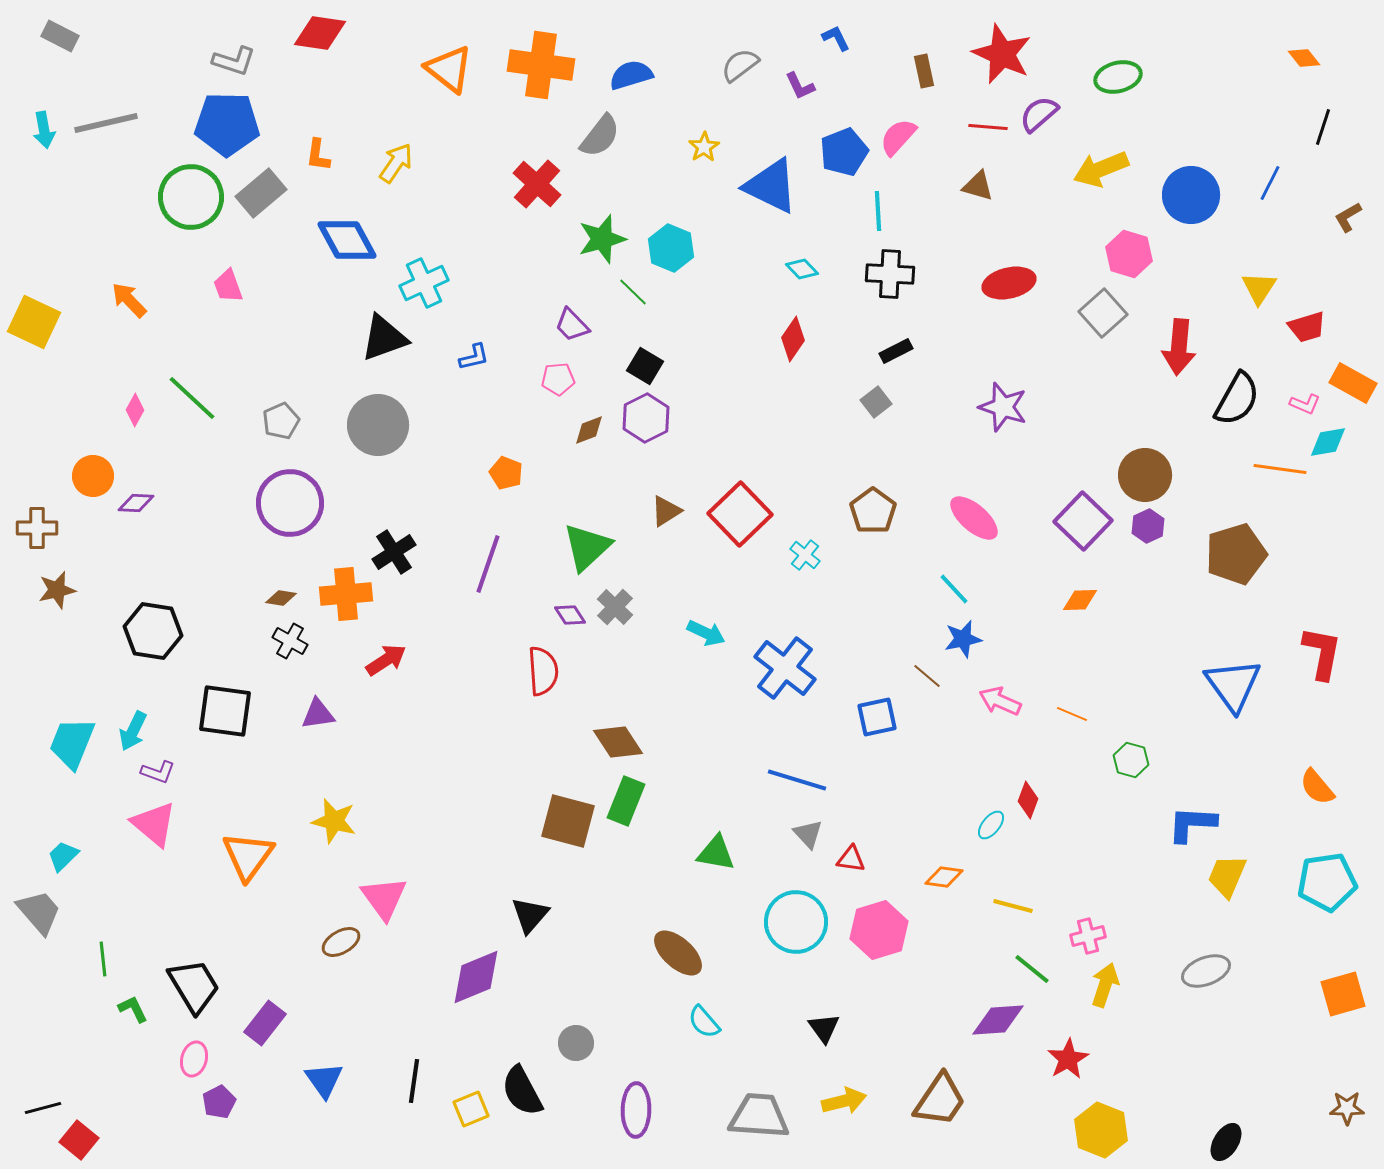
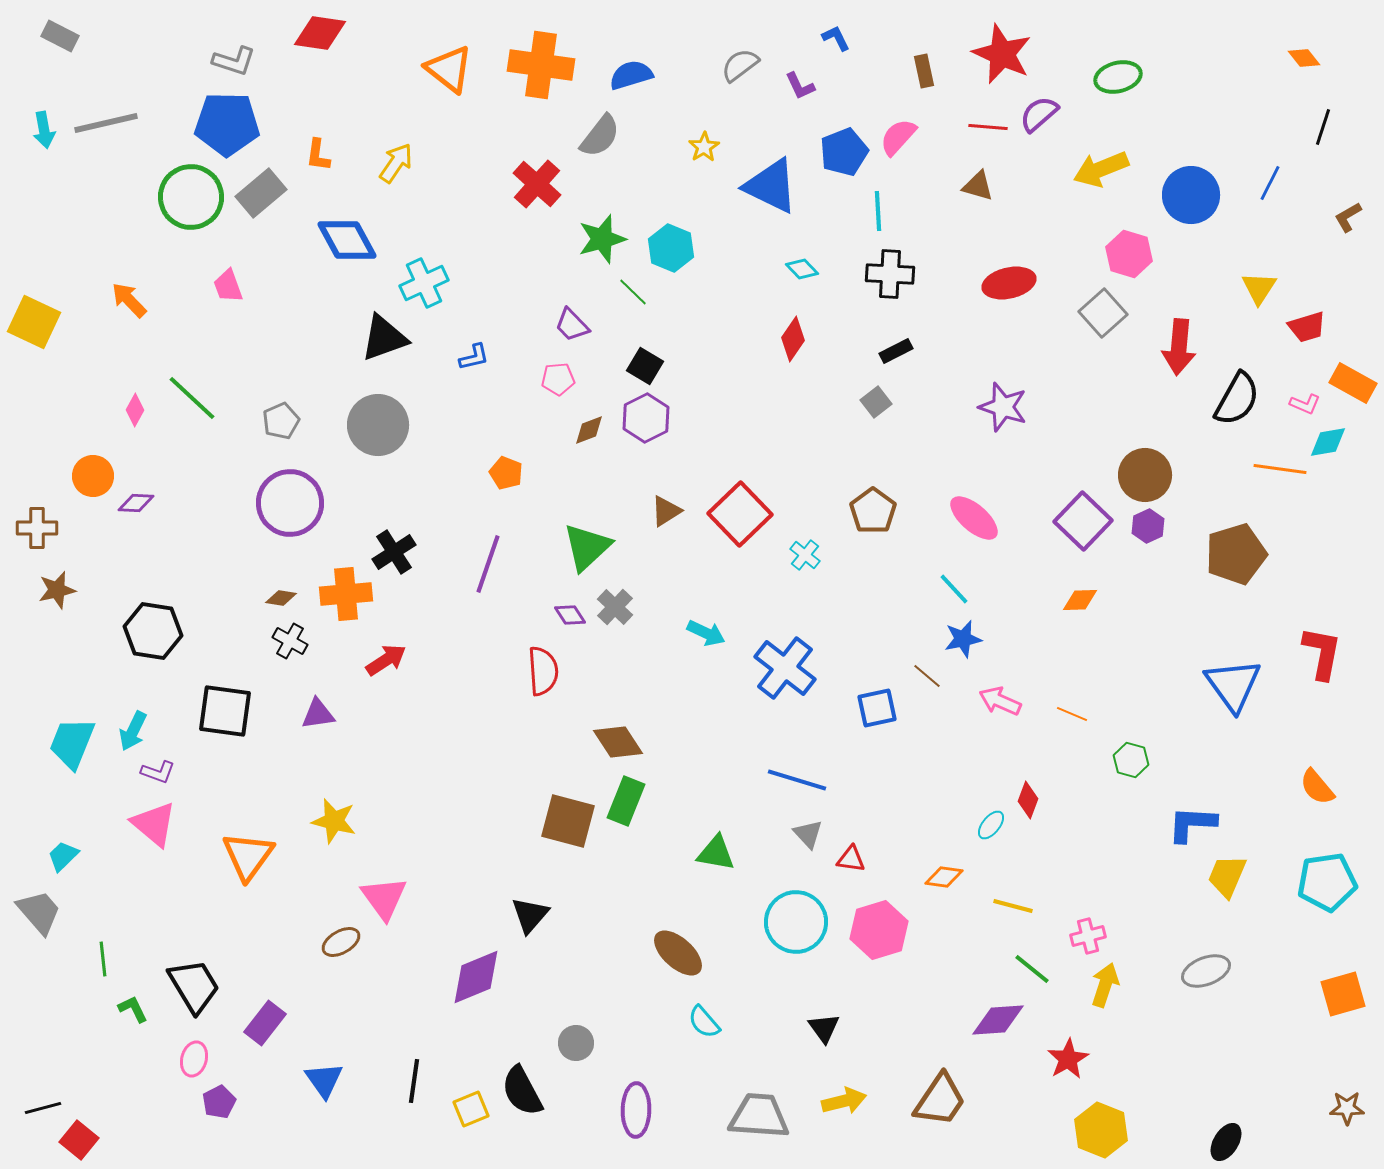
blue square at (877, 717): moved 9 px up
